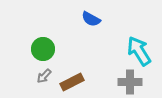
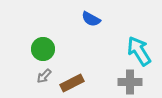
brown rectangle: moved 1 px down
